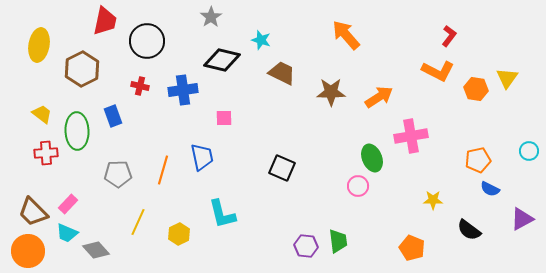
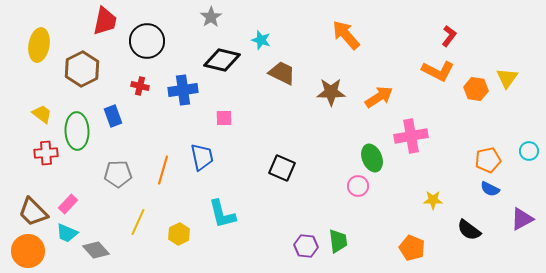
orange pentagon at (478, 160): moved 10 px right
